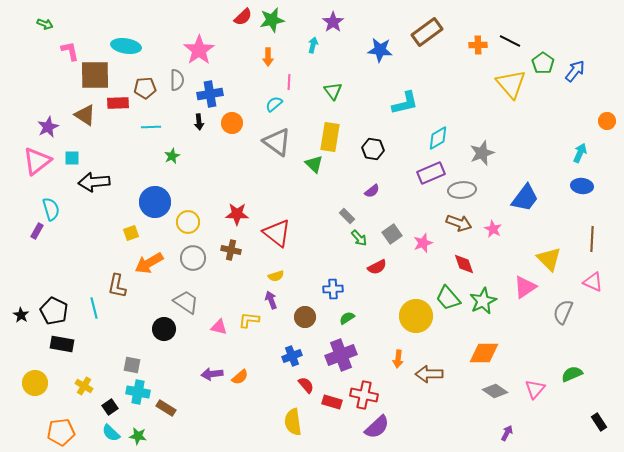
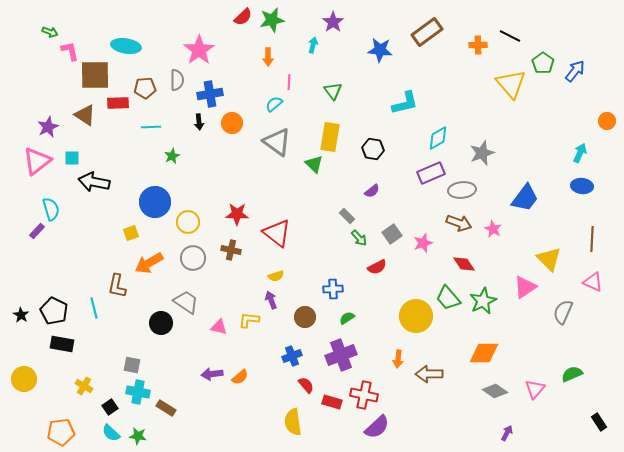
green arrow at (45, 24): moved 5 px right, 8 px down
black line at (510, 41): moved 5 px up
black arrow at (94, 182): rotated 16 degrees clockwise
purple rectangle at (37, 231): rotated 14 degrees clockwise
red diamond at (464, 264): rotated 15 degrees counterclockwise
black circle at (164, 329): moved 3 px left, 6 px up
yellow circle at (35, 383): moved 11 px left, 4 px up
